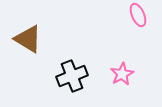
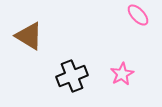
pink ellipse: rotated 20 degrees counterclockwise
brown triangle: moved 1 px right, 3 px up
